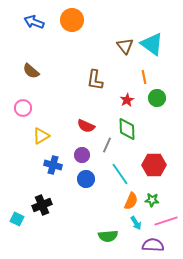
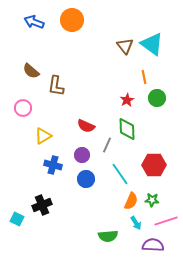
brown L-shape: moved 39 px left, 6 px down
yellow triangle: moved 2 px right
